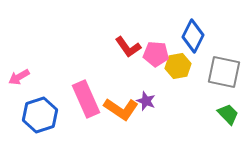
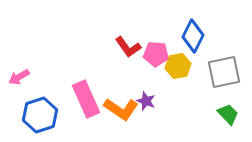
gray square: rotated 24 degrees counterclockwise
